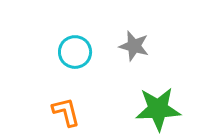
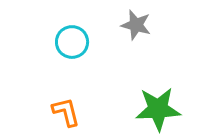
gray star: moved 2 px right, 21 px up
cyan circle: moved 3 px left, 10 px up
